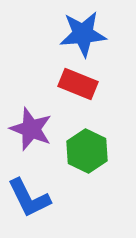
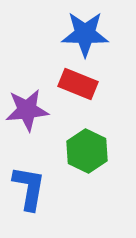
blue star: moved 2 px right; rotated 6 degrees clockwise
purple star: moved 4 px left, 19 px up; rotated 27 degrees counterclockwise
blue L-shape: moved 10 px up; rotated 144 degrees counterclockwise
